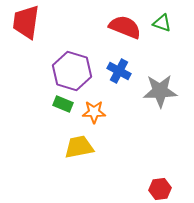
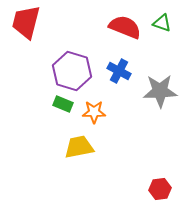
red trapezoid: rotated 6 degrees clockwise
